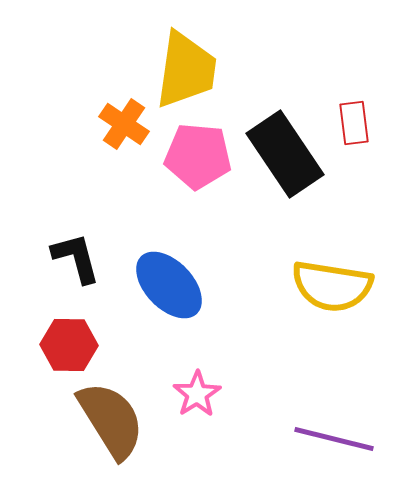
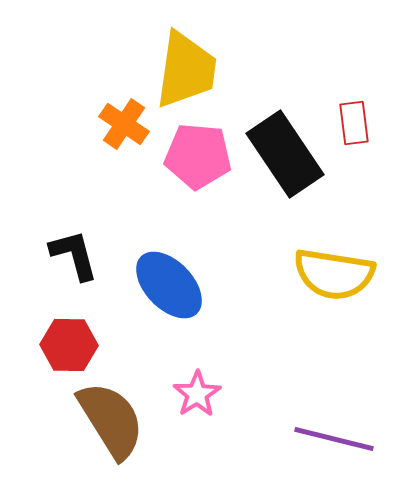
black L-shape: moved 2 px left, 3 px up
yellow semicircle: moved 2 px right, 12 px up
